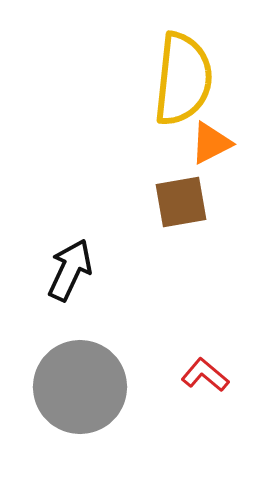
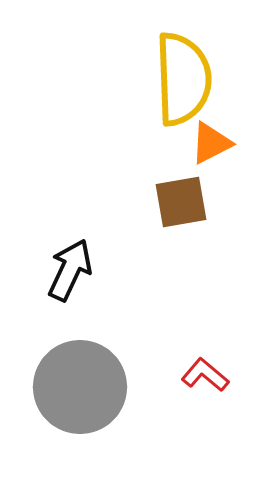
yellow semicircle: rotated 8 degrees counterclockwise
